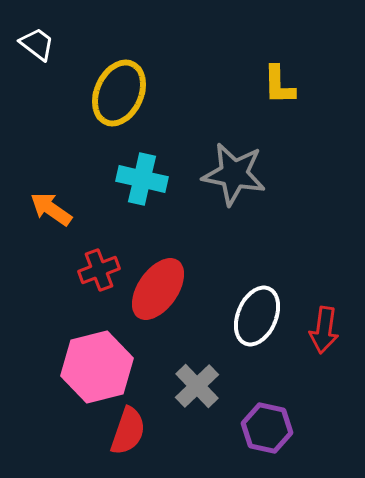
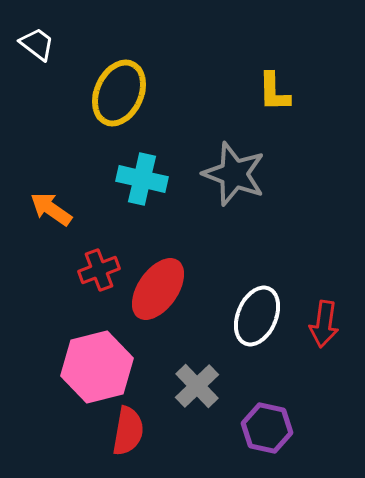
yellow L-shape: moved 5 px left, 7 px down
gray star: rotated 10 degrees clockwise
red arrow: moved 6 px up
red semicircle: rotated 9 degrees counterclockwise
